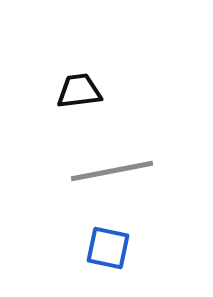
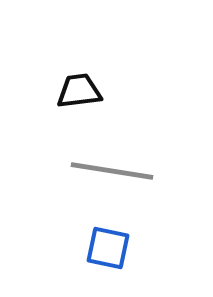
gray line: rotated 20 degrees clockwise
